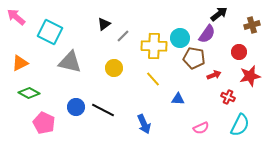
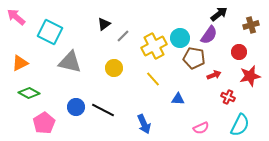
brown cross: moved 1 px left
purple semicircle: moved 2 px right, 1 px down
yellow cross: rotated 30 degrees counterclockwise
pink pentagon: rotated 15 degrees clockwise
